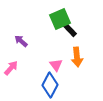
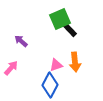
orange arrow: moved 2 px left, 5 px down
pink triangle: rotated 48 degrees clockwise
